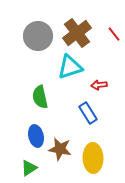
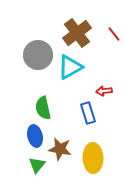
gray circle: moved 19 px down
cyan triangle: rotated 12 degrees counterclockwise
red arrow: moved 5 px right, 6 px down
green semicircle: moved 3 px right, 11 px down
blue rectangle: rotated 15 degrees clockwise
blue ellipse: moved 1 px left
green triangle: moved 8 px right, 3 px up; rotated 18 degrees counterclockwise
